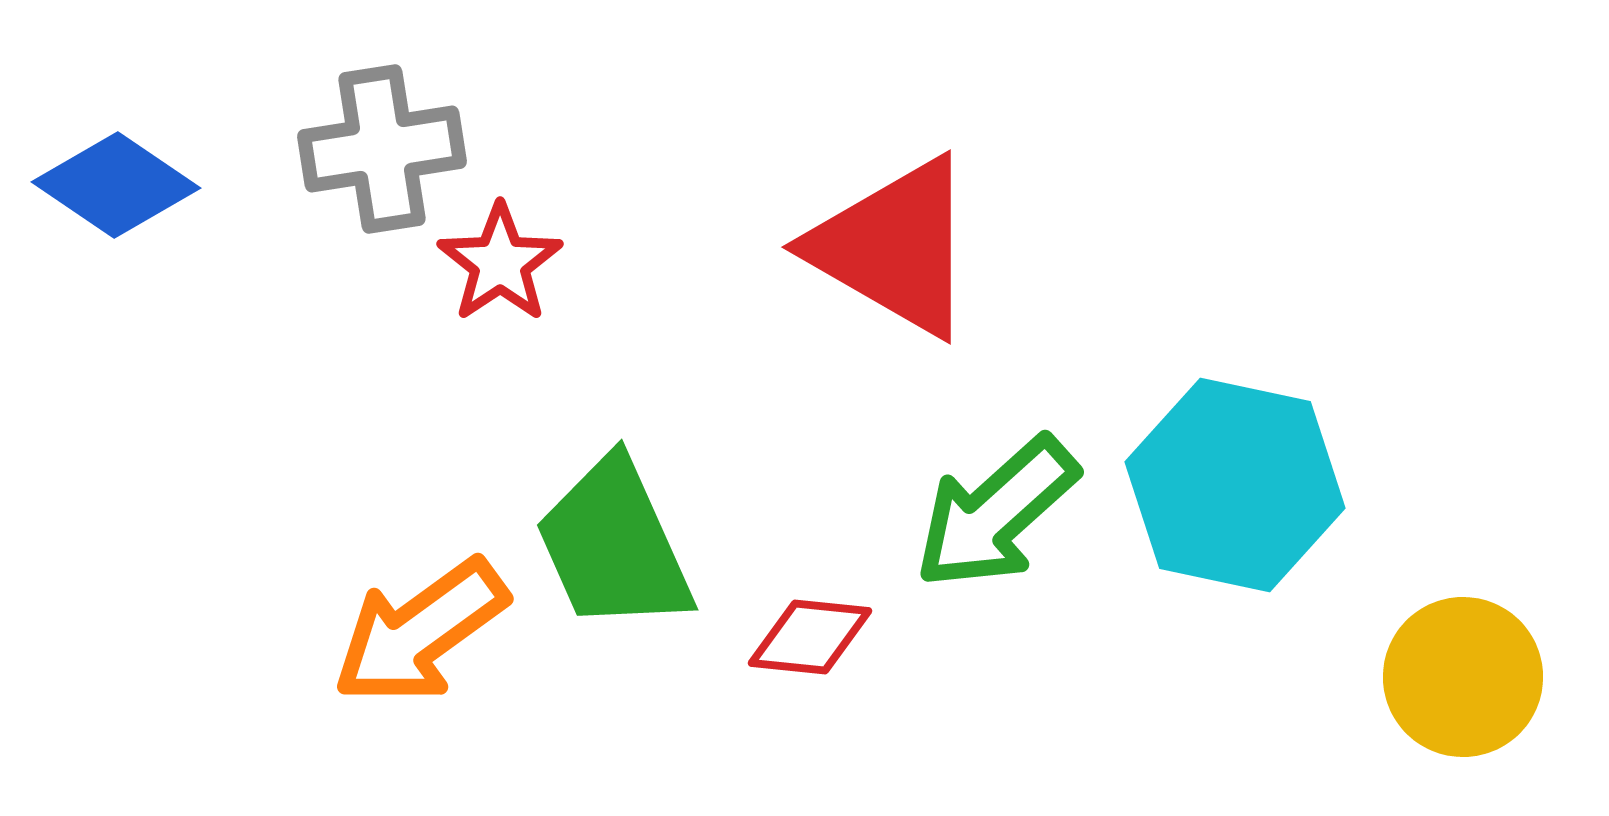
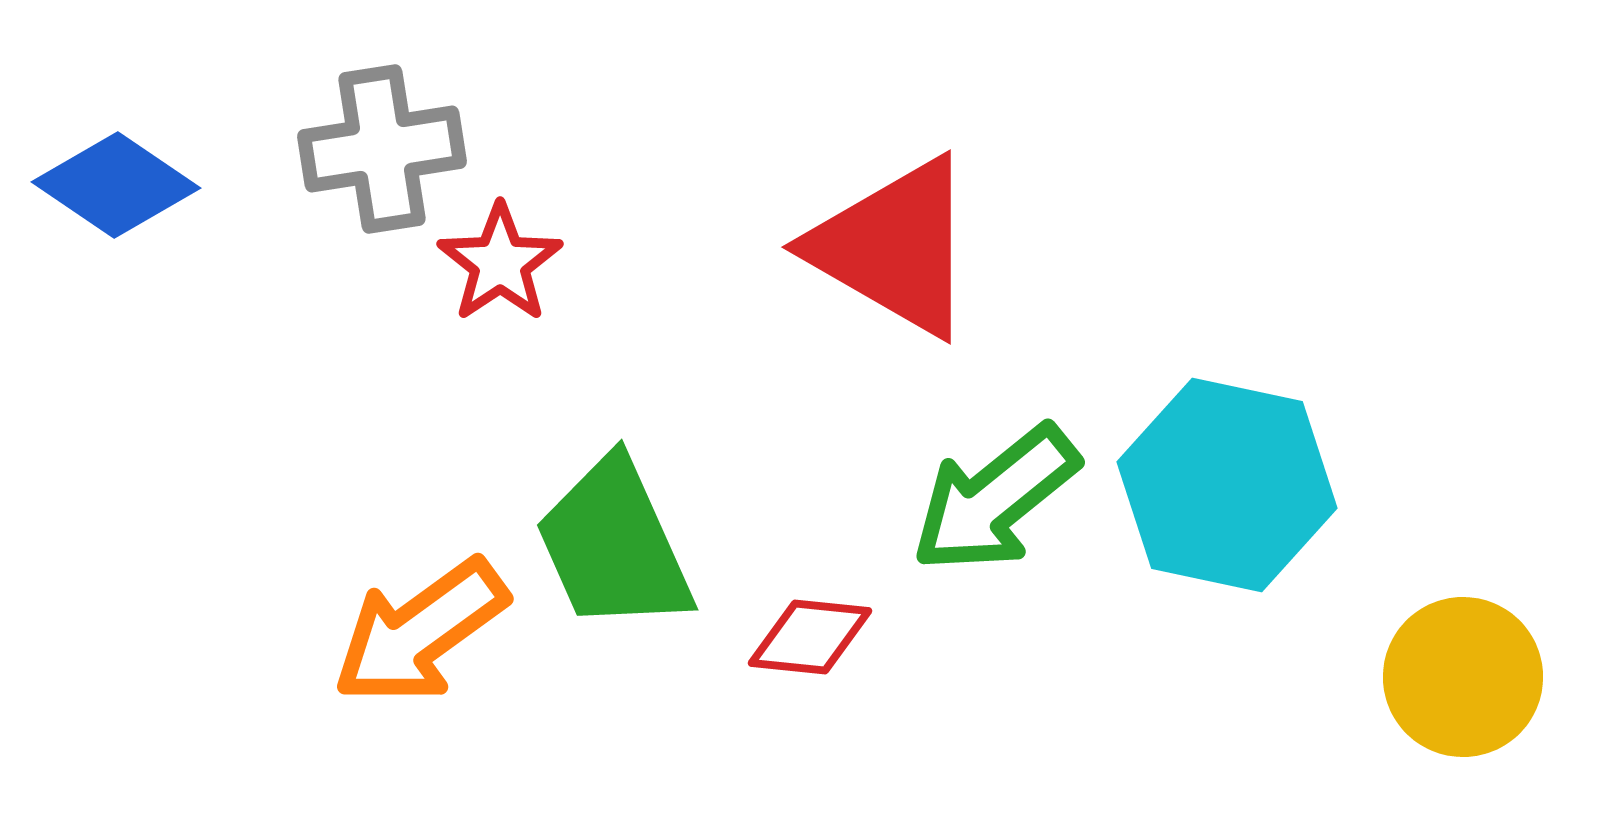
cyan hexagon: moved 8 px left
green arrow: moved 1 px left, 14 px up; rotated 3 degrees clockwise
